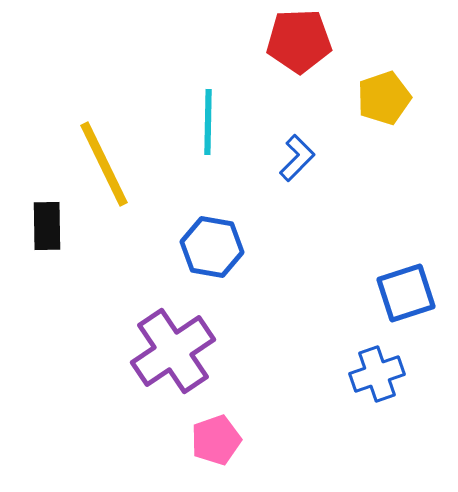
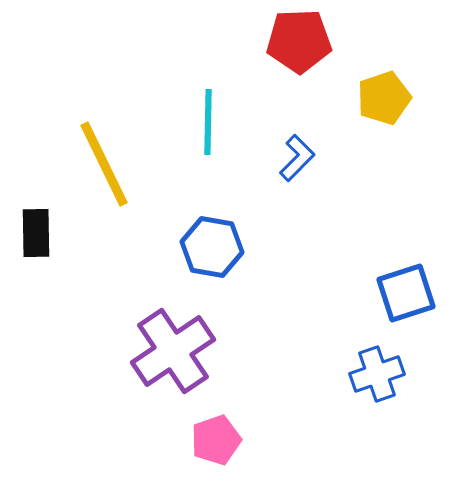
black rectangle: moved 11 px left, 7 px down
